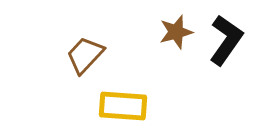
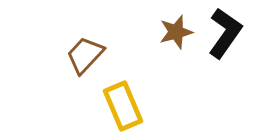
black L-shape: moved 1 px left, 7 px up
yellow rectangle: rotated 63 degrees clockwise
